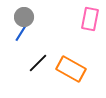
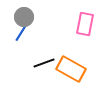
pink rectangle: moved 5 px left, 5 px down
black line: moved 6 px right; rotated 25 degrees clockwise
